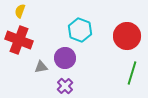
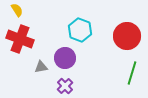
yellow semicircle: moved 3 px left, 1 px up; rotated 128 degrees clockwise
red cross: moved 1 px right, 1 px up
